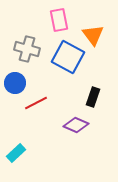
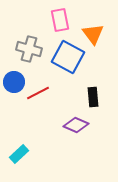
pink rectangle: moved 1 px right
orange triangle: moved 1 px up
gray cross: moved 2 px right
blue circle: moved 1 px left, 1 px up
black rectangle: rotated 24 degrees counterclockwise
red line: moved 2 px right, 10 px up
cyan rectangle: moved 3 px right, 1 px down
